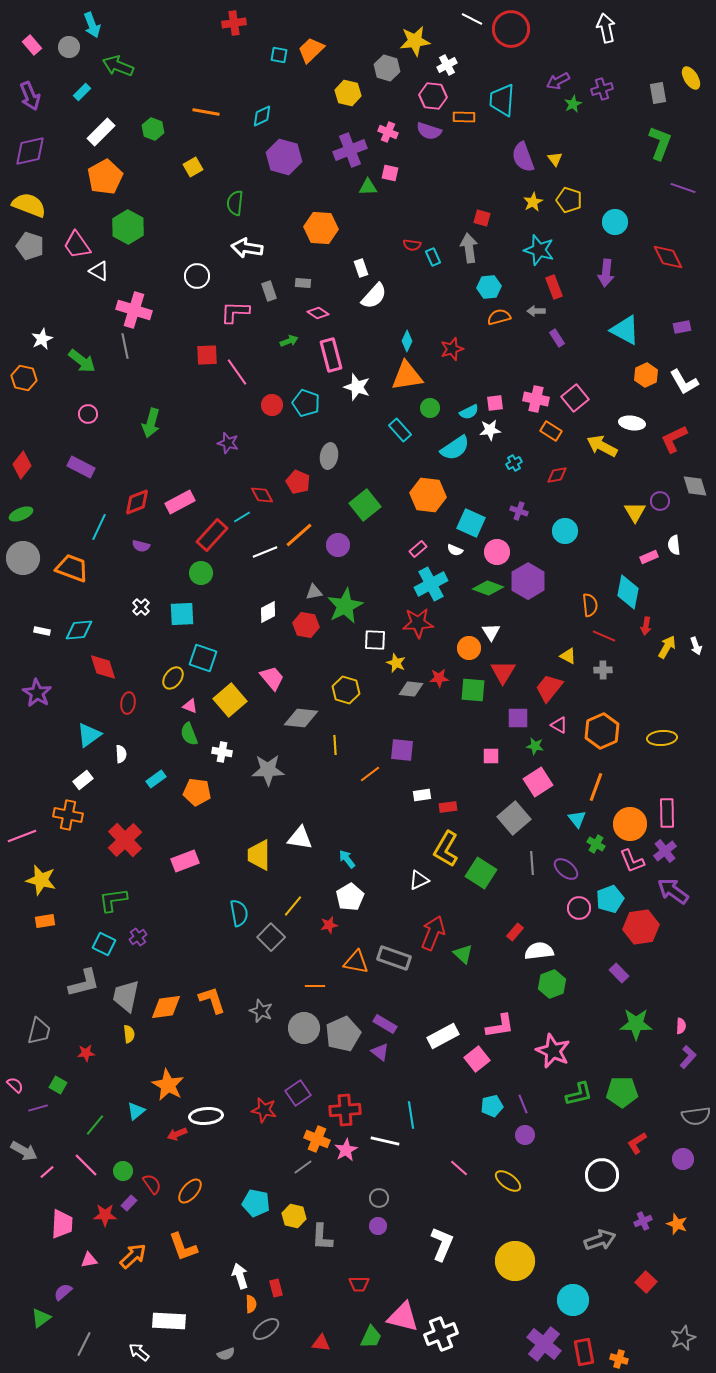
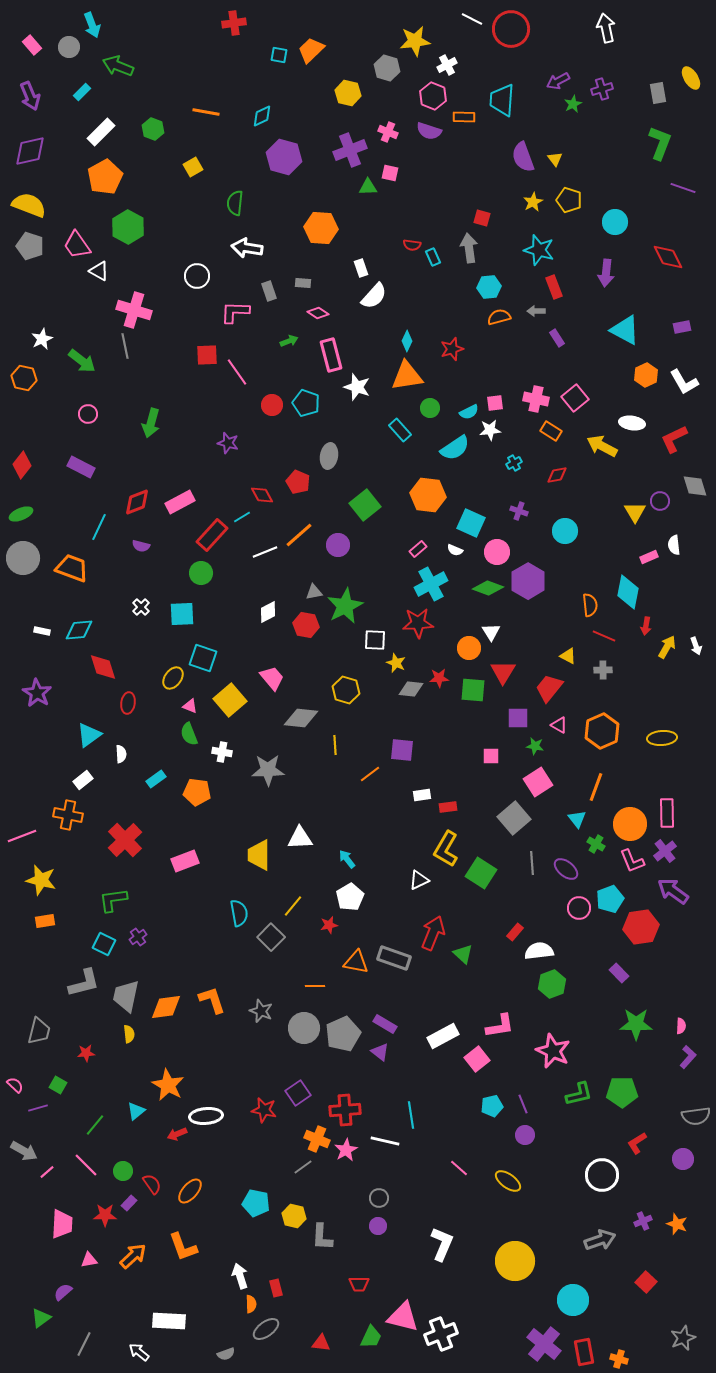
pink hexagon at (433, 96): rotated 16 degrees clockwise
white triangle at (300, 838): rotated 12 degrees counterclockwise
